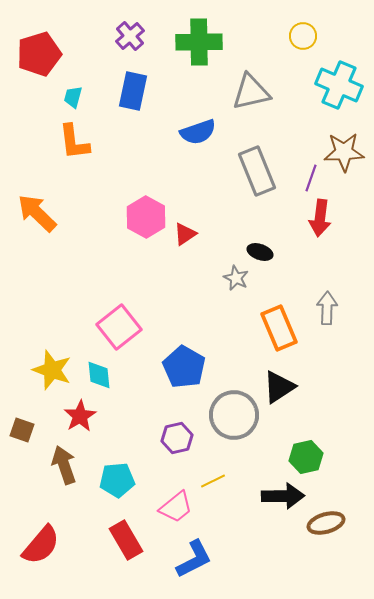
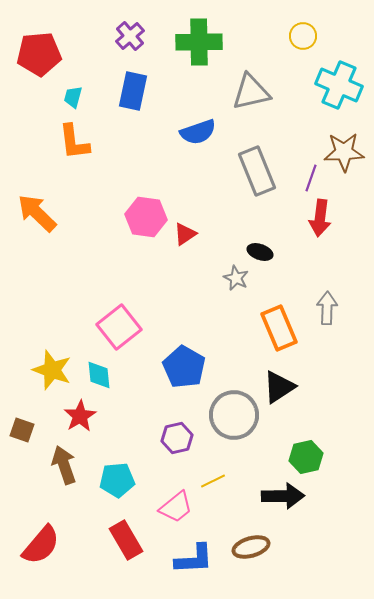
red pentagon: rotated 12 degrees clockwise
pink hexagon: rotated 21 degrees counterclockwise
brown ellipse: moved 75 px left, 24 px down
blue L-shape: rotated 24 degrees clockwise
